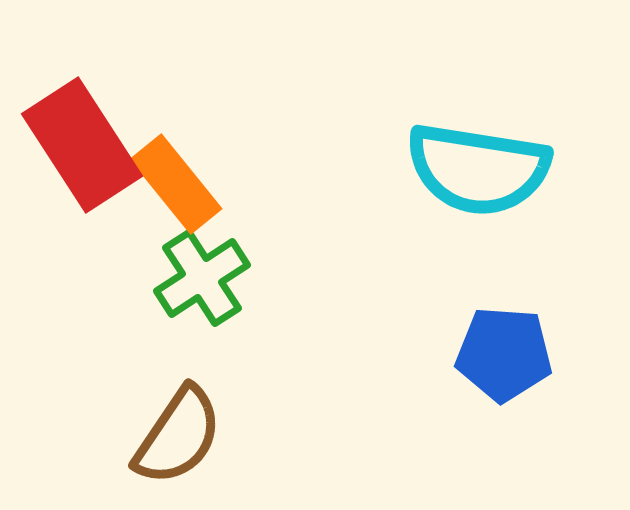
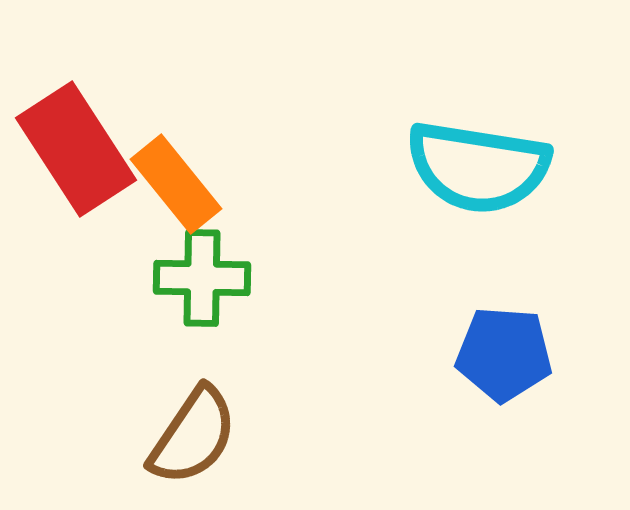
red rectangle: moved 6 px left, 4 px down
cyan semicircle: moved 2 px up
green cross: rotated 34 degrees clockwise
brown semicircle: moved 15 px right
